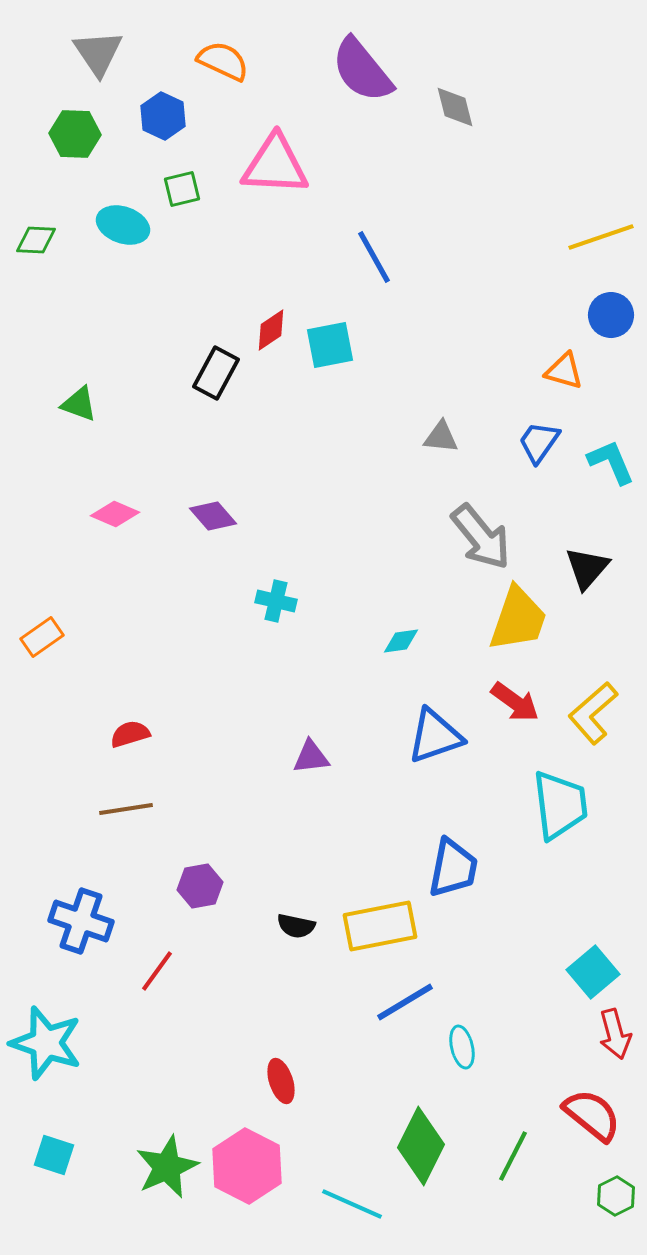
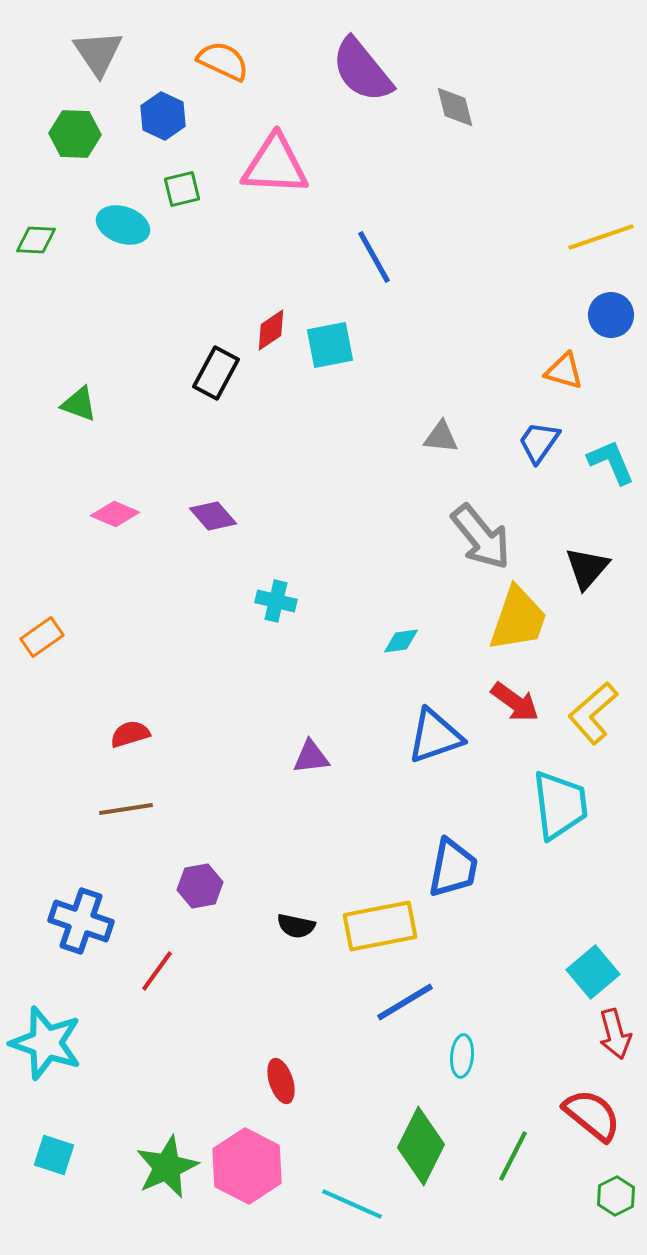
cyan ellipse at (462, 1047): moved 9 px down; rotated 18 degrees clockwise
